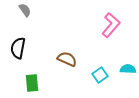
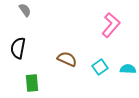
cyan square: moved 8 px up
